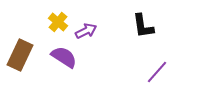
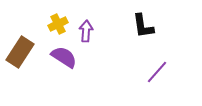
yellow cross: moved 2 px down; rotated 24 degrees clockwise
purple arrow: rotated 60 degrees counterclockwise
brown rectangle: moved 3 px up; rotated 8 degrees clockwise
